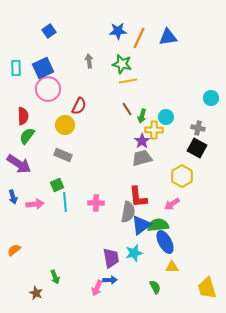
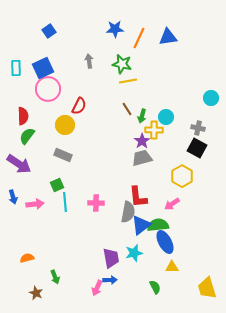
blue star at (118, 31): moved 3 px left, 2 px up
orange semicircle at (14, 250): moved 13 px right, 8 px down; rotated 24 degrees clockwise
